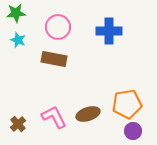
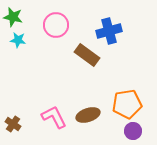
green star: moved 3 px left, 4 px down; rotated 18 degrees clockwise
pink circle: moved 2 px left, 2 px up
blue cross: rotated 15 degrees counterclockwise
cyan star: rotated 14 degrees counterclockwise
brown rectangle: moved 33 px right, 4 px up; rotated 25 degrees clockwise
brown ellipse: moved 1 px down
brown cross: moved 5 px left; rotated 14 degrees counterclockwise
